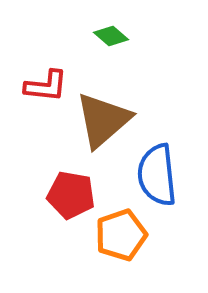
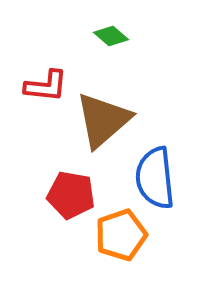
blue semicircle: moved 2 px left, 3 px down
